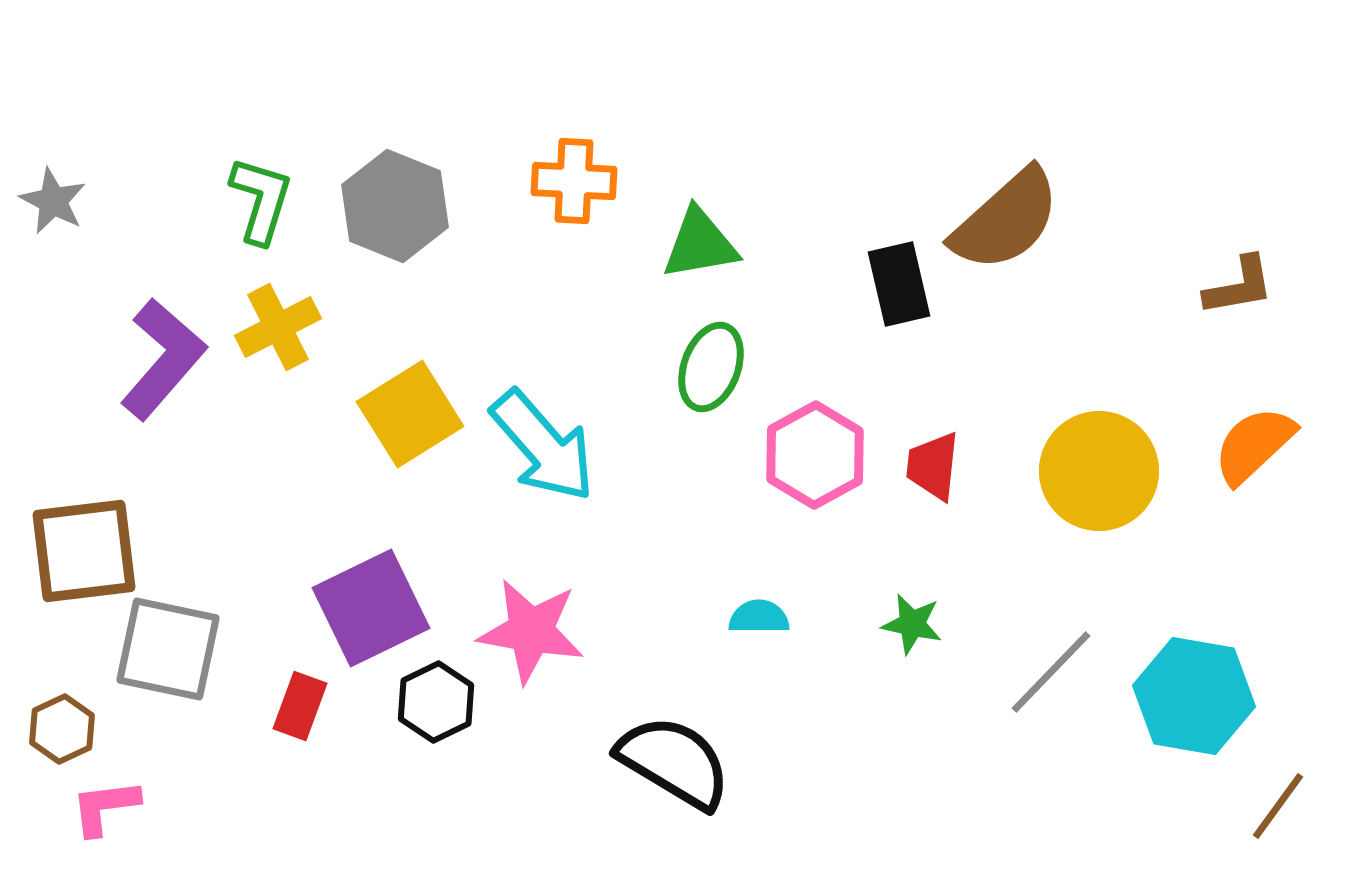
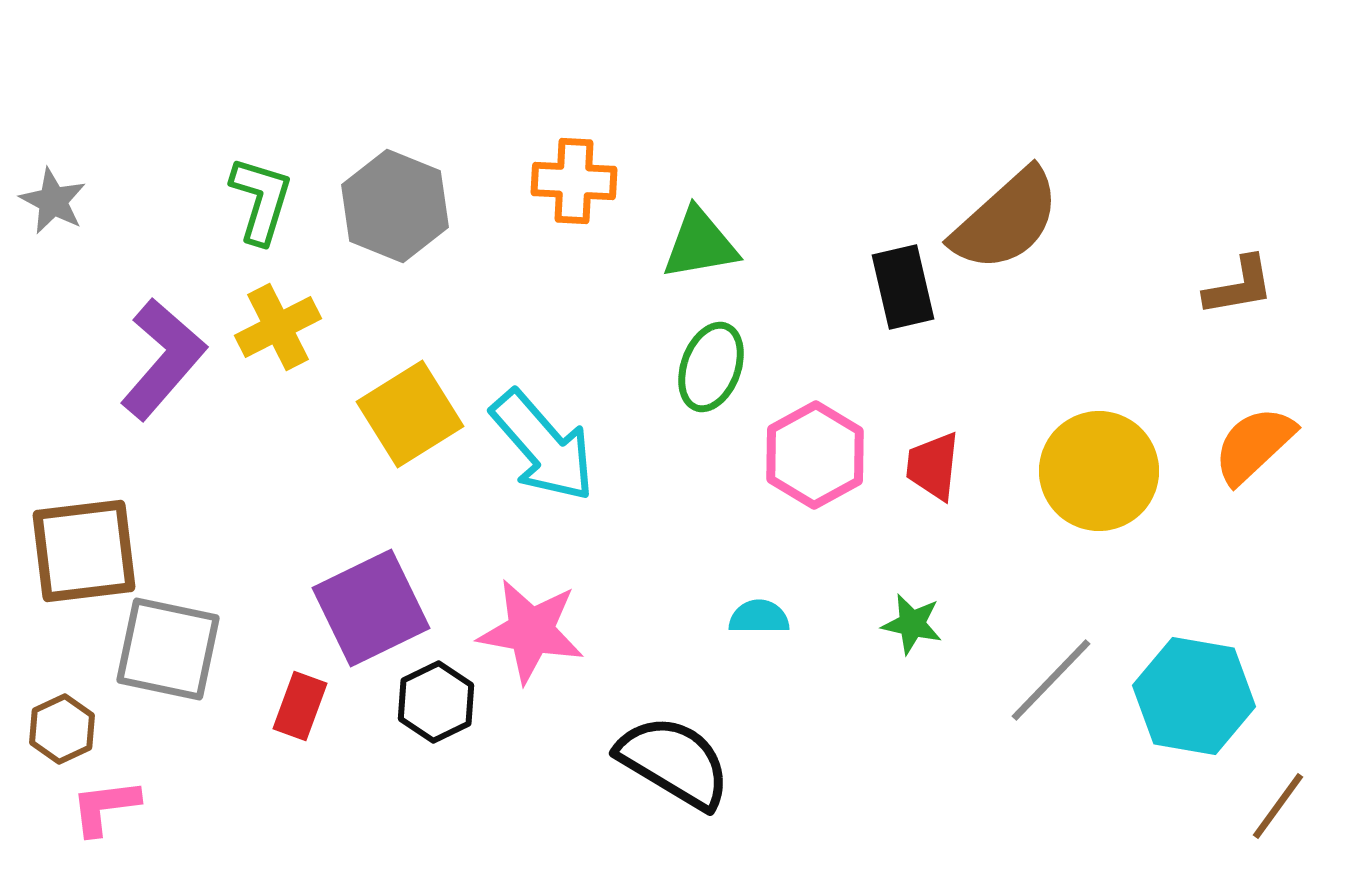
black rectangle: moved 4 px right, 3 px down
gray line: moved 8 px down
